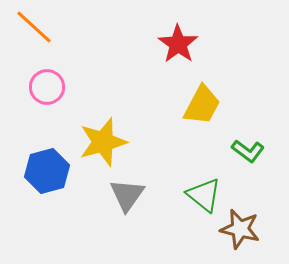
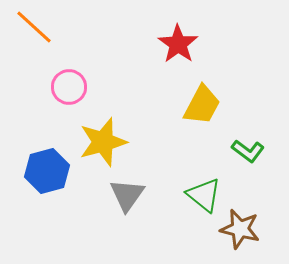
pink circle: moved 22 px right
